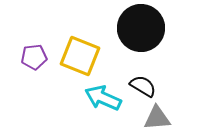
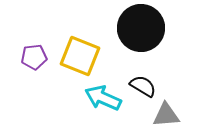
gray triangle: moved 9 px right, 3 px up
